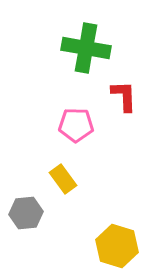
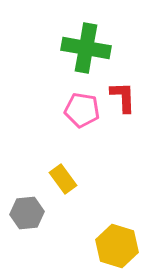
red L-shape: moved 1 px left, 1 px down
pink pentagon: moved 6 px right, 15 px up; rotated 8 degrees clockwise
gray hexagon: moved 1 px right
